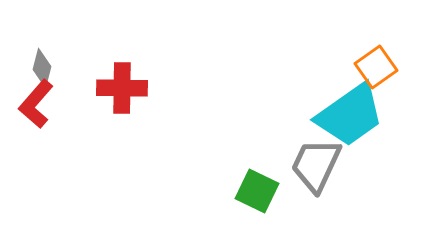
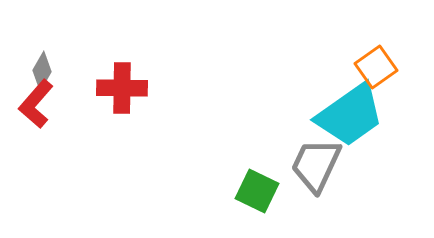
gray diamond: moved 3 px down; rotated 15 degrees clockwise
